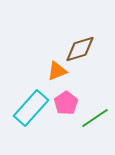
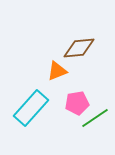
brown diamond: moved 1 px left, 1 px up; rotated 12 degrees clockwise
pink pentagon: moved 11 px right; rotated 25 degrees clockwise
